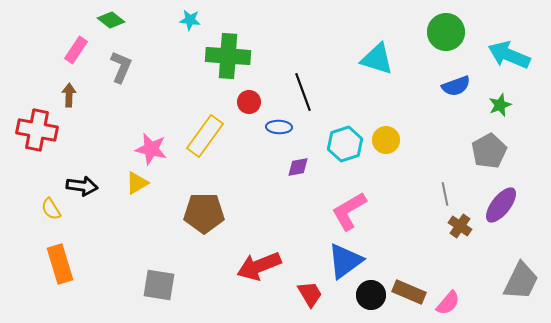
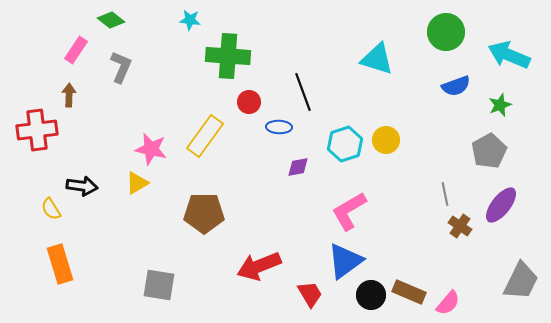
red cross: rotated 18 degrees counterclockwise
